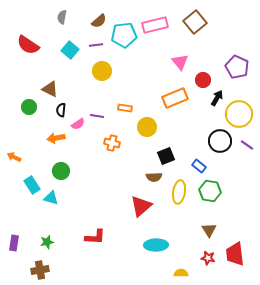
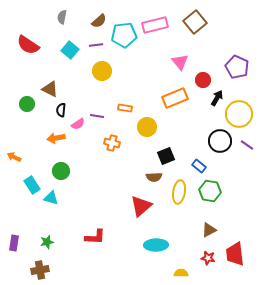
green circle at (29, 107): moved 2 px left, 3 px up
brown triangle at (209, 230): rotated 35 degrees clockwise
